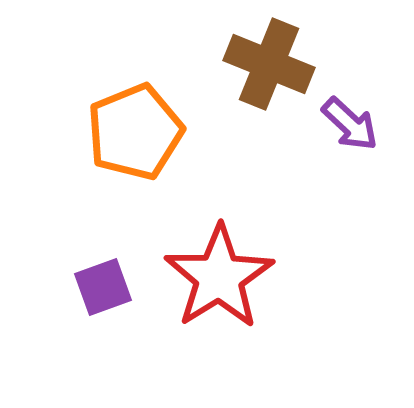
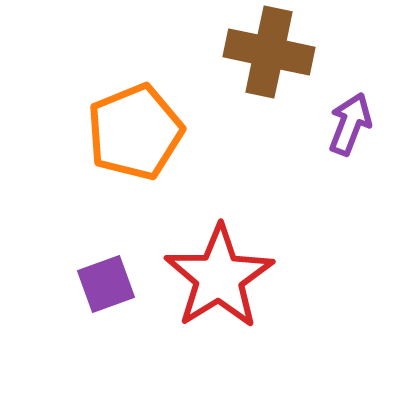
brown cross: moved 12 px up; rotated 10 degrees counterclockwise
purple arrow: rotated 112 degrees counterclockwise
purple square: moved 3 px right, 3 px up
